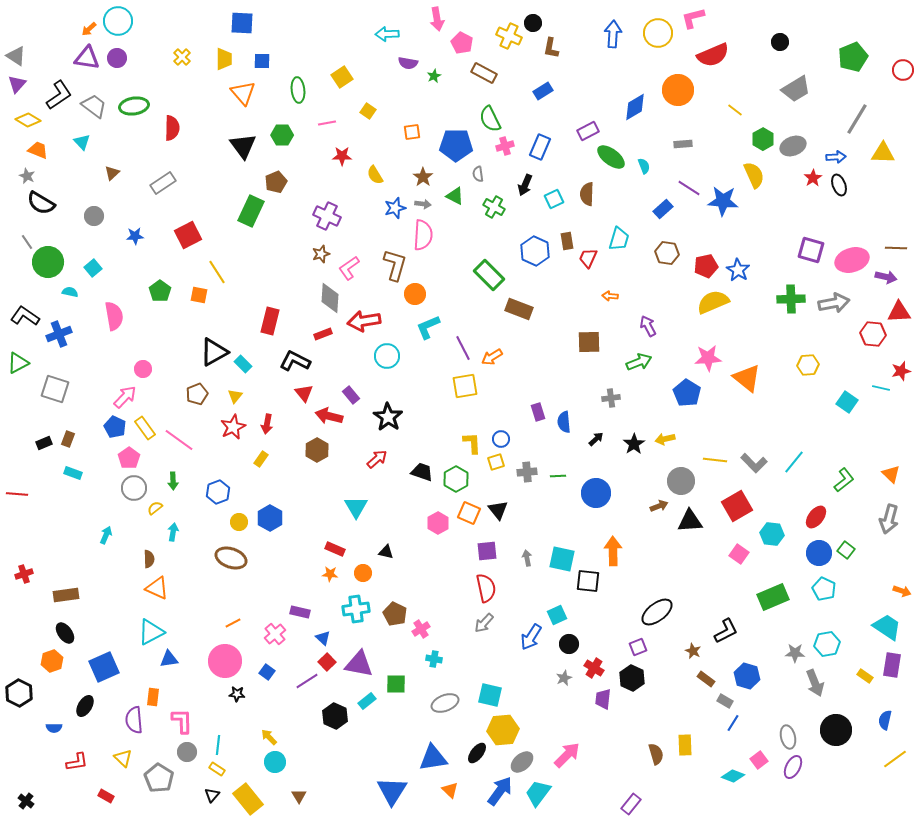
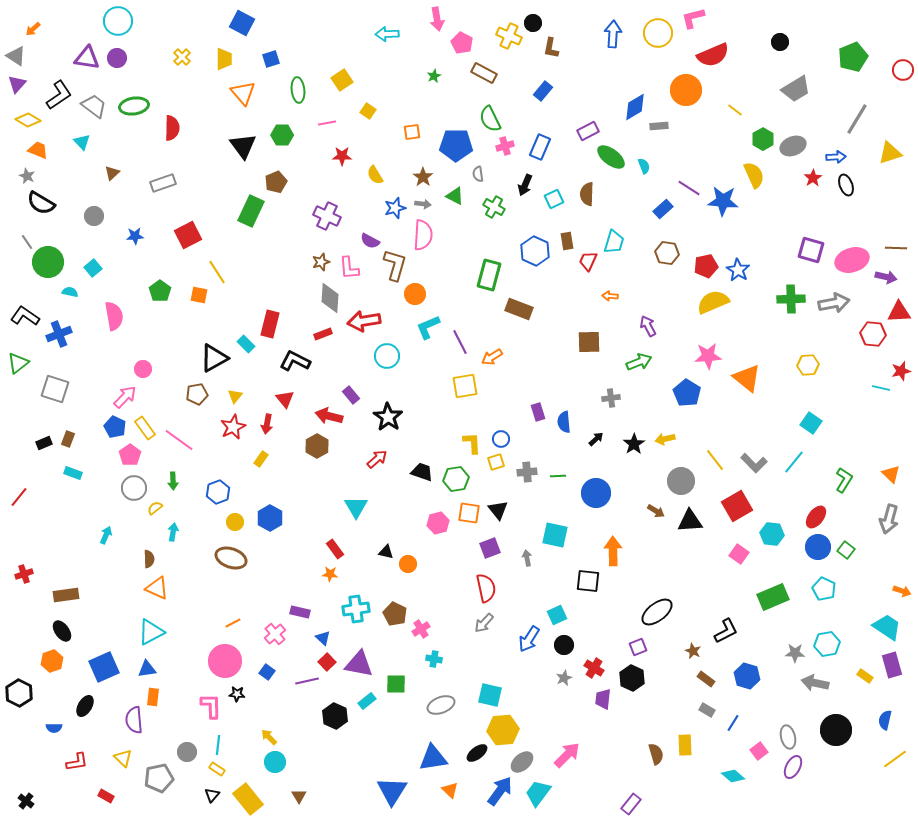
blue square at (242, 23): rotated 25 degrees clockwise
orange arrow at (89, 29): moved 56 px left
blue square at (262, 61): moved 9 px right, 2 px up; rotated 18 degrees counterclockwise
purple semicircle at (408, 63): moved 38 px left, 178 px down; rotated 18 degrees clockwise
yellow square at (342, 77): moved 3 px down
orange circle at (678, 90): moved 8 px right
blue rectangle at (543, 91): rotated 18 degrees counterclockwise
gray rectangle at (683, 144): moved 24 px left, 18 px up
yellow triangle at (883, 153): moved 7 px right; rotated 20 degrees counterclockwise
gray rectangle at (163, 183): rotated 15 degrees clockwise
black ellipse at (839, 185): moved 7 px right
cyan trapezoid at (619, 239): moved 5 px left, 3 px down
brown star at (321, 254): moved 8 px down
red trapezoid at (588, 258): moved 3 px down
pink L-shape at (349, 268): rotated 60 degrees counterclockwise
green rectangle at (489, 275): rotated 60 degrees clockwise
red rectangle at (270, 321): moved 3 px down
purple line at (463, 348): moved 3 px left, 6 px up
black triangle at (214, 352): moved 6 px down
pink star at (708, 358): moved 2 px up
green triangle at (18, 363): rotated 10 degrees counterclockwise
cyan rectangle at (243, 364): moved 3 px right, 20 px up
red triangle at (304, 393): moved 19 px left, 6 px down
brown pentagon at (197, 394): rotated 10 degrees clockwise
cyan square at (847, 402): moved 36 px left, 21 px down
brown hexagon at (317, 450): moved 4 px up
pink pentagon at (129, 458): moved 1 px right, 3 px up
yellow line at (715, 460): rotated 45 degrees clockwise
green hexagon at (456, 479): rotated 20 degrees clockwise
green L-shape at (844, 480): rotated 20 degrees counterclockwise
red line at (17, 494): moved 2 px right, 3 px down; rotated 55 degrees counterclockwise
brown arrow at (659, 506): moved 3 px left, 5 px down; rotated 54 degrees clockwise
orange square at (469, 513): rotated 15 degrees counterclockwise
yellow circle at (239, 522): moved 4 px left
pink hexagon at (438, 523): rotated 15 degrees clockwise
red rectangle at (335, 549): rotated 30 degrees clockwise
purple square at (487, 551): moved 3 px right, 3 px up; rotated 15 degrees counterclockwise
blue circle at (819, 553): moved 1 px left, 6 px up
cyan square at (562, 559): moved 7 px left, 24 px up
orange circle at (363, 573): moved 45 px right, 9 px up
black ellipse at (65, 633): moved 3 px left, 2 px up
blue arrow at (531, 637): moved 2 px left, 2 px down
black circle at (569, 644): moved 5 px left, 1 px down
blue triangle at (169, 659): moved 22 px left, 10 px down
purple rectangle at (892, 665): rotated 25 degrees counterclockwise
purple line at (307, 681): rotated 20 degrees clockwise
gray arrow at (815, 683): rotated 124 degrees clockwise
gray rectangle at (725, 701): moved 18 px left, 9 px down
gray ellipse at (445, 703): moved 4 px left, 2 px down
pink L-shape at (182, 721): moved 29 px right, 15 px up
black ellipse at (477, 753): rotated 15 degrees clockwise
pink square at (759, 760): moved 9 px up
cyan diamond at (733, 776): rotated 20 degrees clockwise
gray pentagon at (159, 778): rotated 28 degrees clockwise
